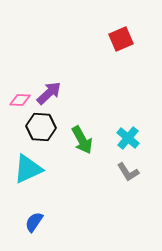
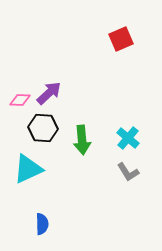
black hexagon: moved 2 px right, 1 px down
green arrow: rotated 24 degrees clockwise
blue semicircle: moved 8 px right, 2 px down; rotated 145 degrees clockwise
